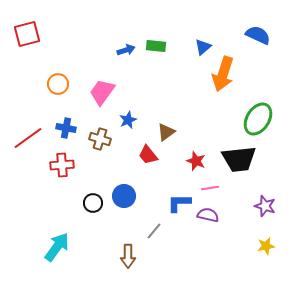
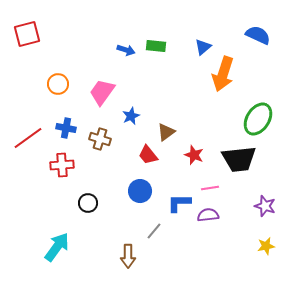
blue arrow: rotated 36 degrees clockwise
blue star: moved 3 px right, 4 px up
red star: moved 2 px left, 6 px up
blue circle: moved 16 px right, 5 px up
black circle: moved 5 px left
purple semicircle: rotated 20 degrees counterclockwise
